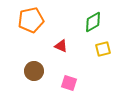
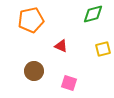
green diamond: moved 8 px up; rotated 15 degrees clockwise
